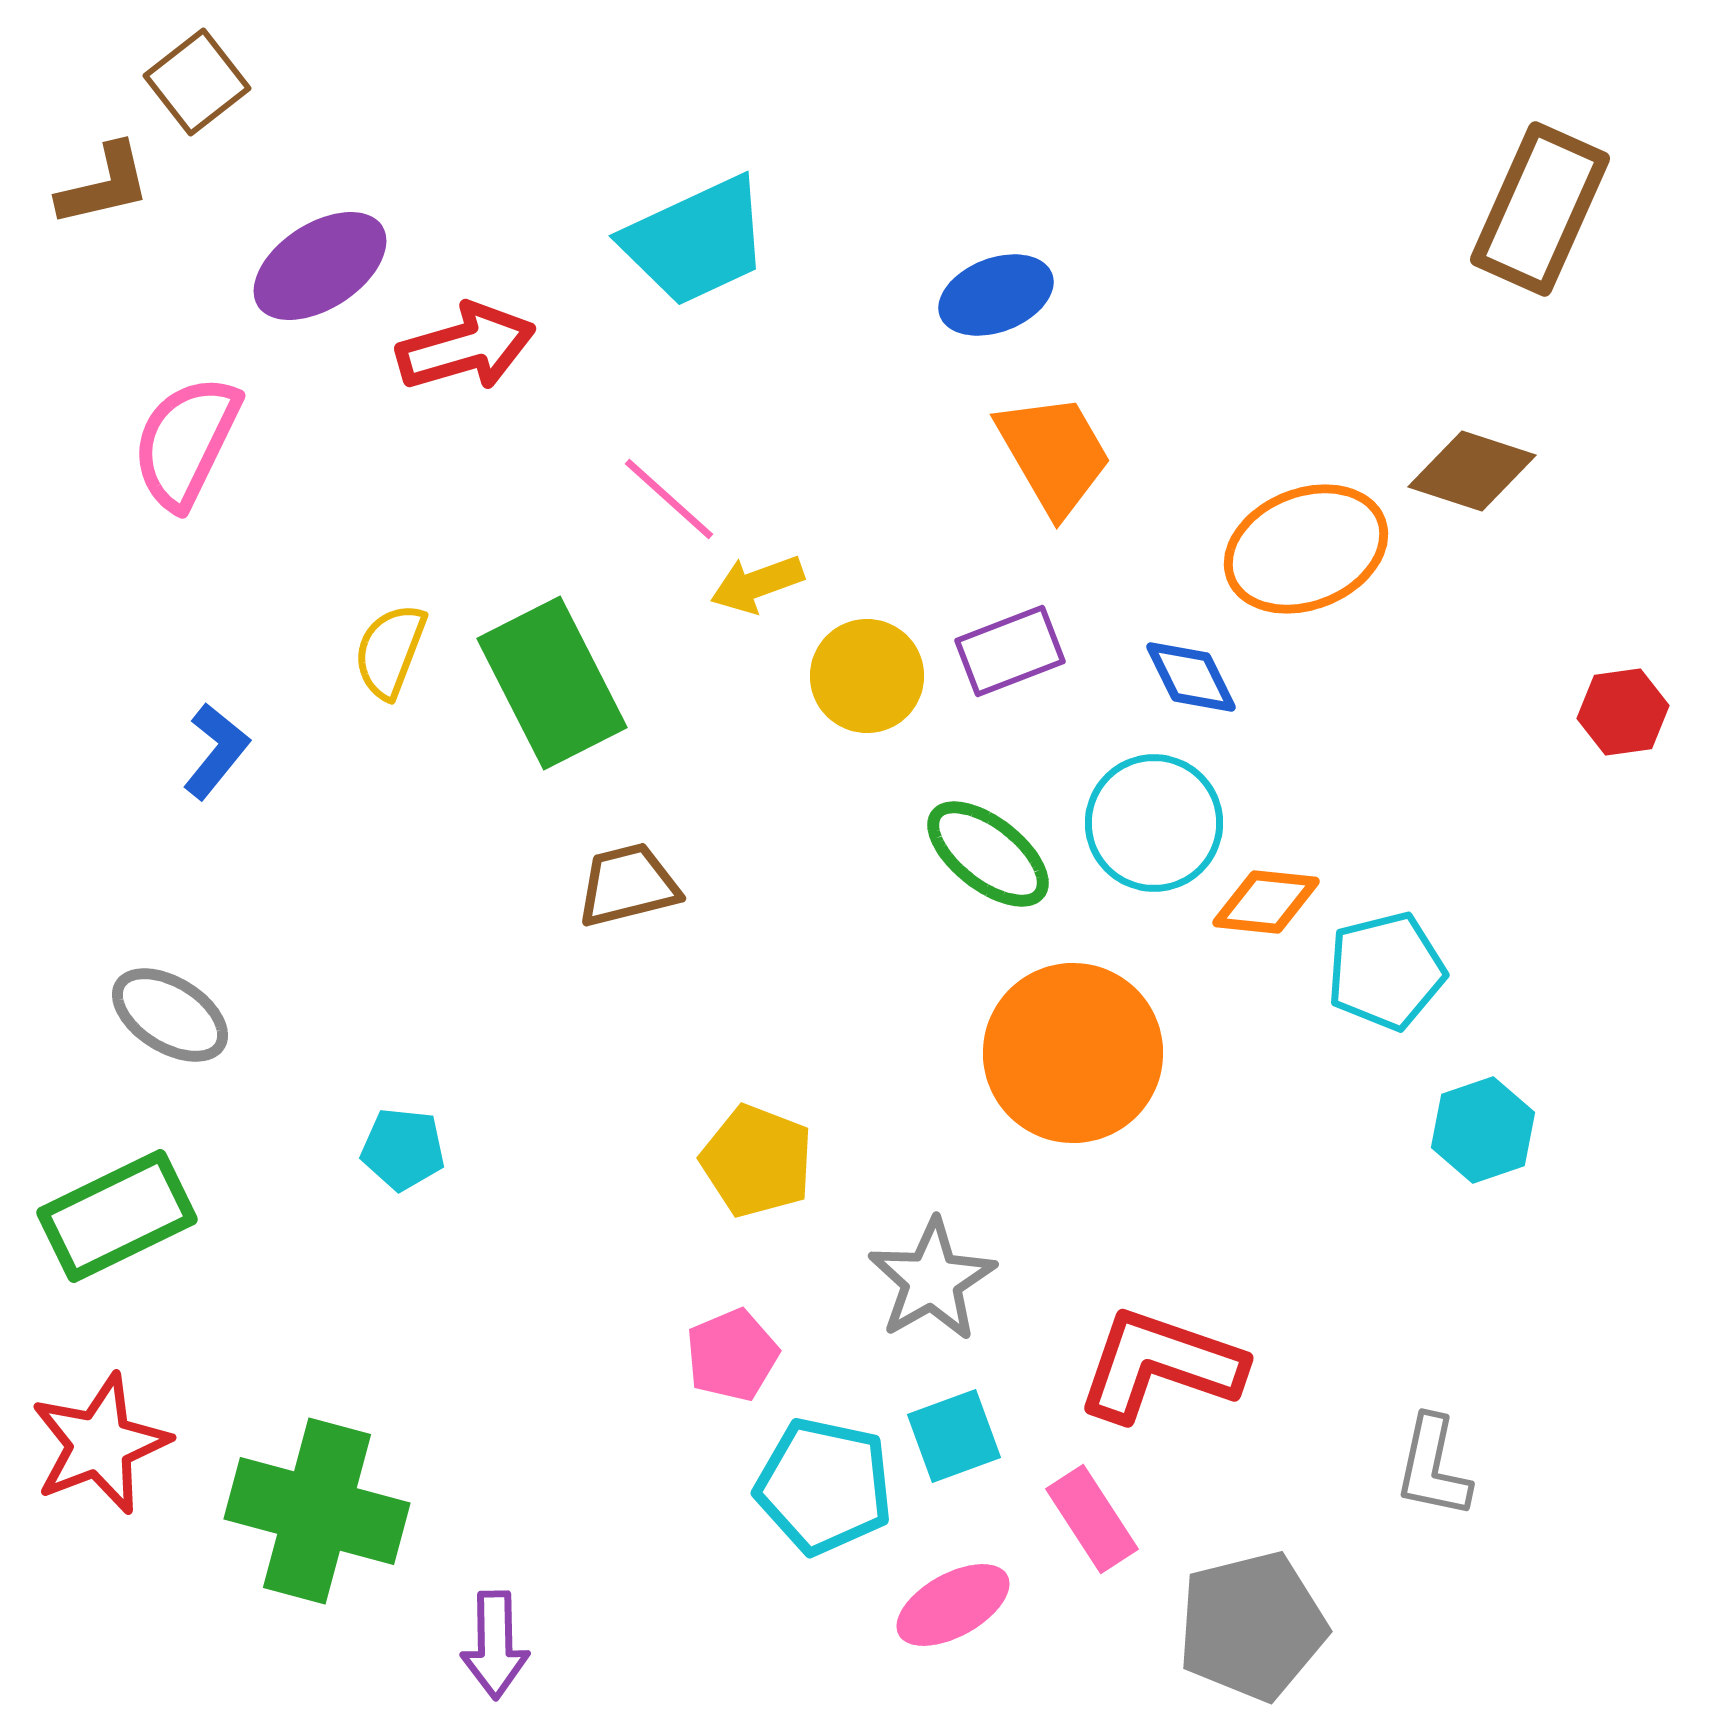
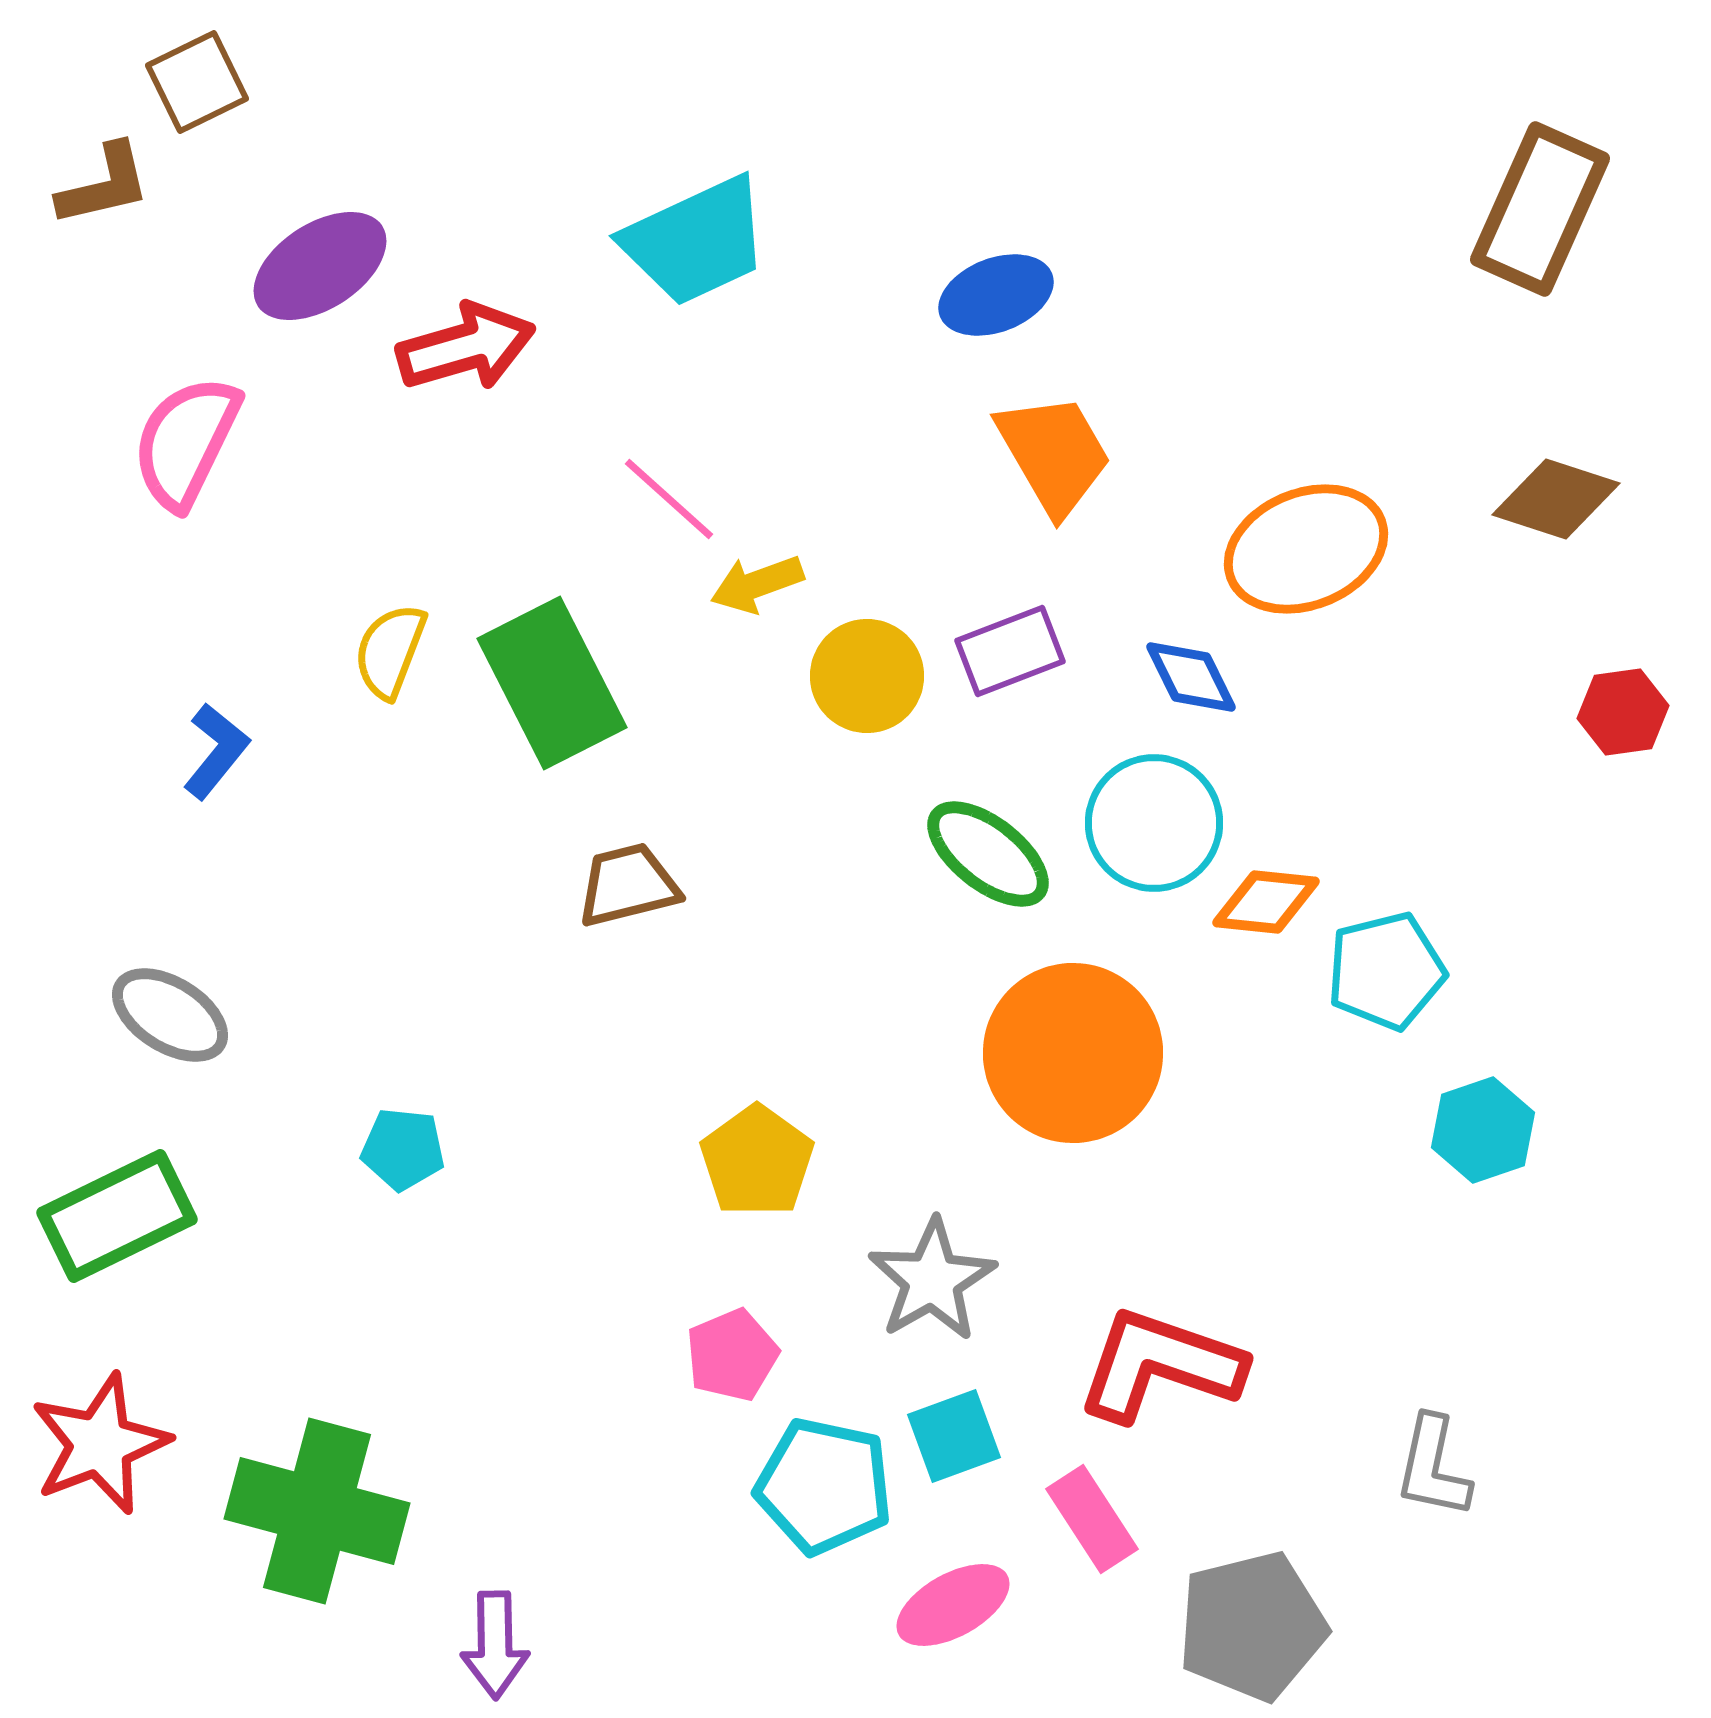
brown square at (197, 82): rotated 12 degrees clockwise
brown diamond at (1472, 471): moved 84 px right, 28 px down
yellow pentagon at (757, 1161): rotated 15 degrees clockwise
